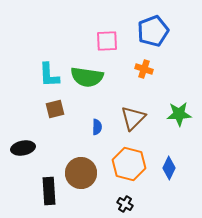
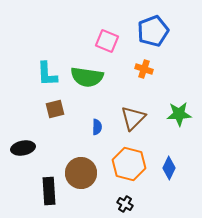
pink square: rotated 25 degrees clockwise
cyan L-shape: moved 2 px left, 1 px up
